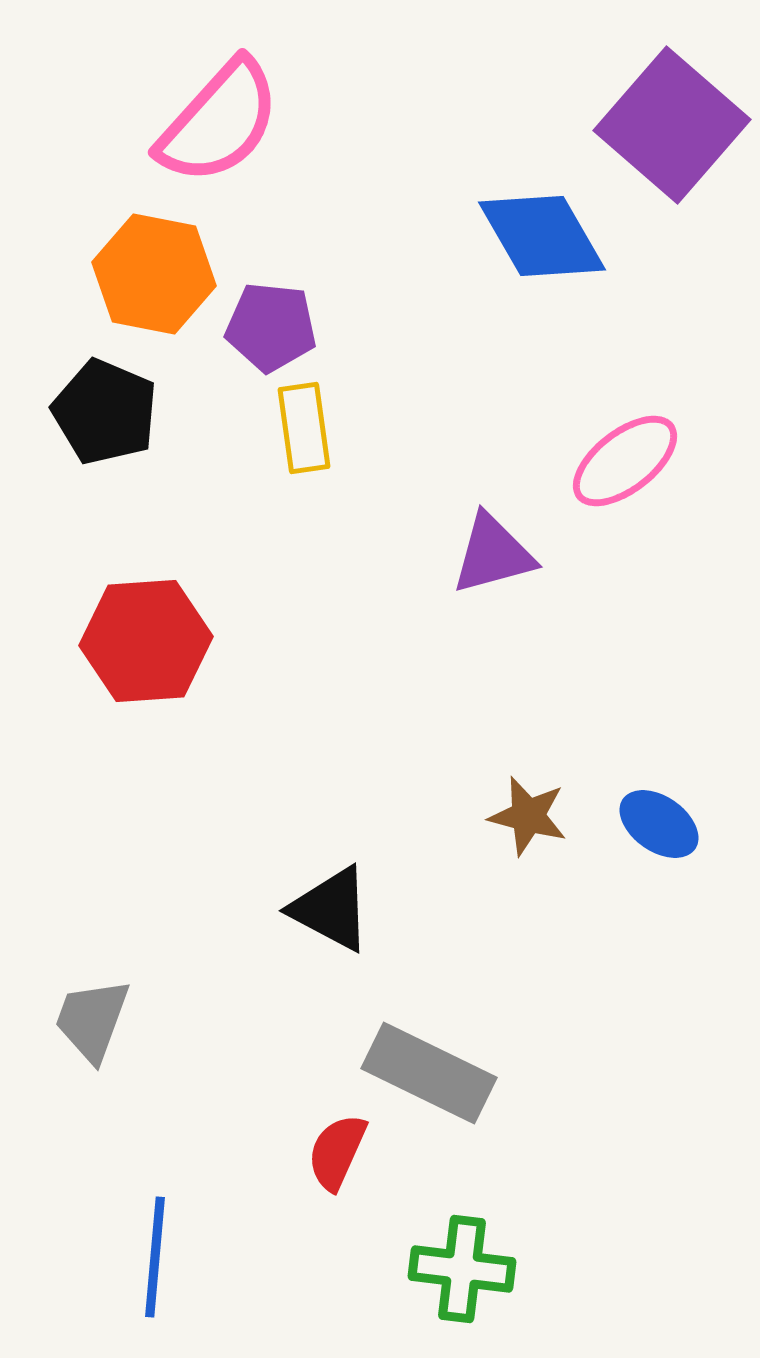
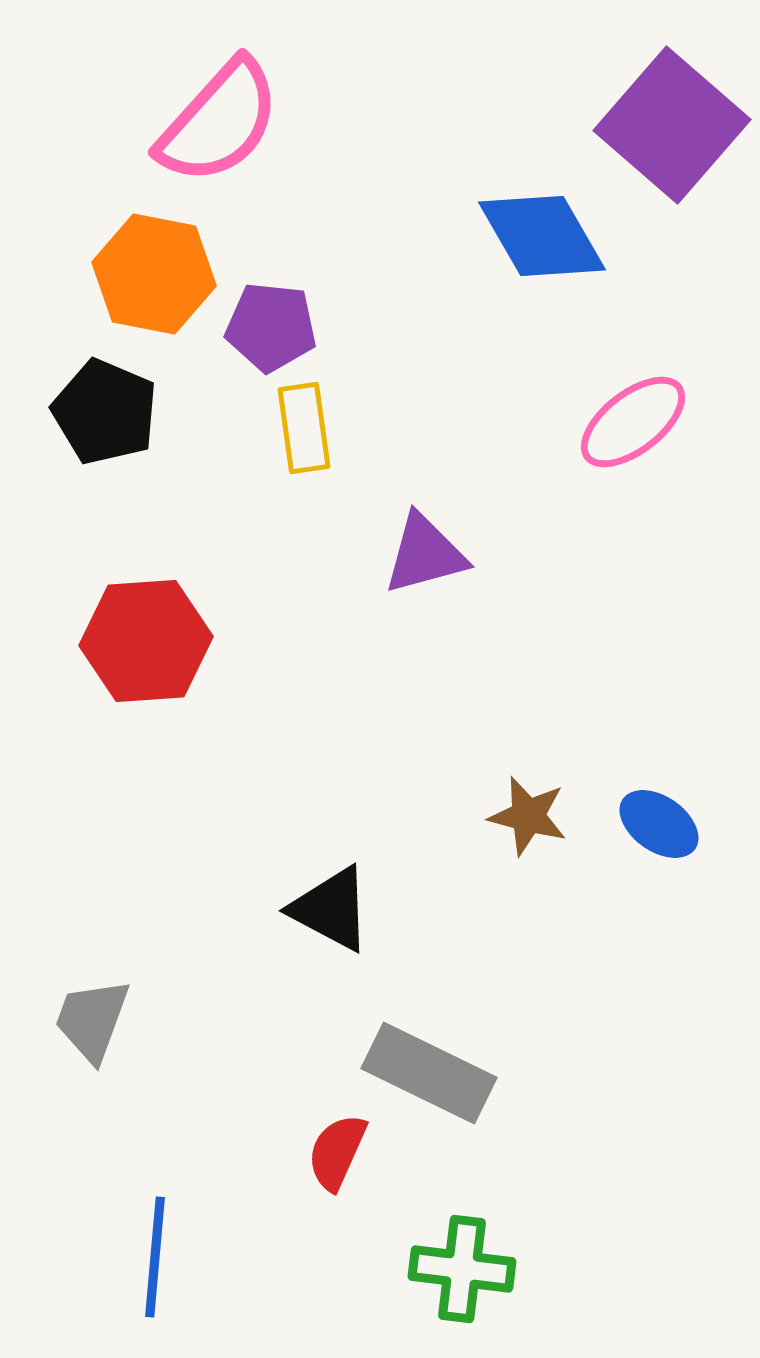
pink ellipse: moved 8 px right, 39 px up
purple triangle: moved 68 px left
